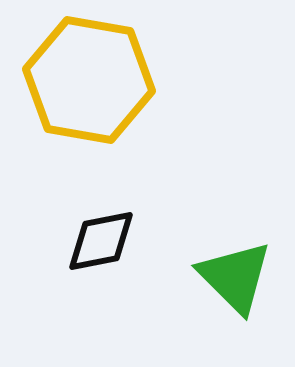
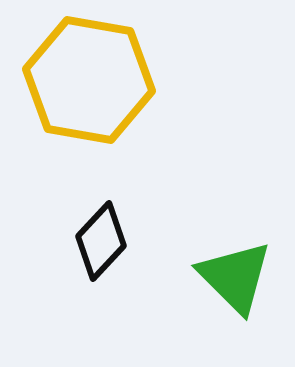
black diamond: rotated 36 degrees counterclockwise
